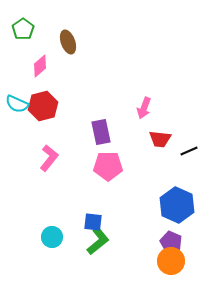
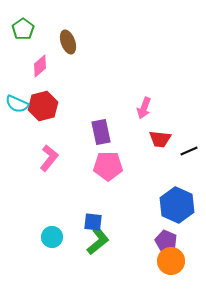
purple pentagon: moved 5 px left, 1 px up
